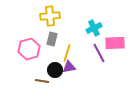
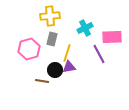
cyan cross: moved 9 px left
pink rectangle: moved 3 px left, 6 px up
purple line: moved 1 px down
